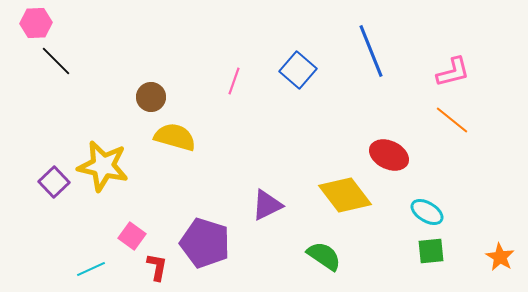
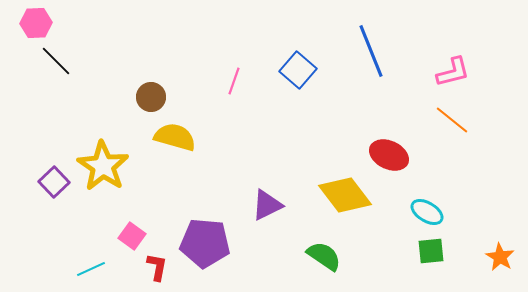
yellow star: rotated 21 degrees clockwise
purple pentagon: rotated 12 degrees counterclockwise
